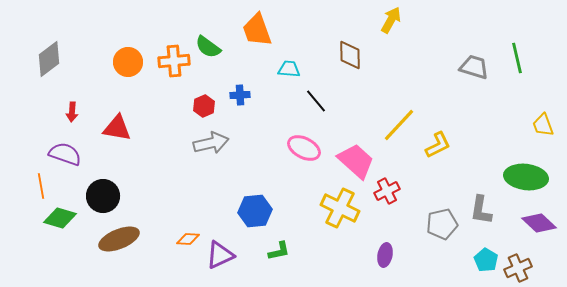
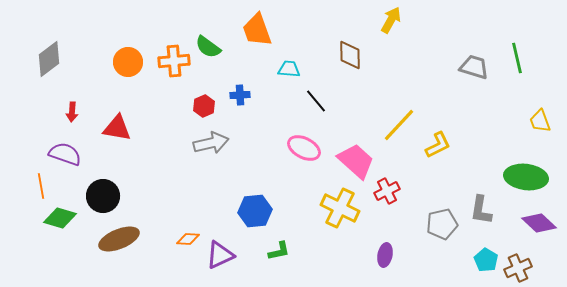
yellow trapezoid: moved 3 px left, 4 px up
